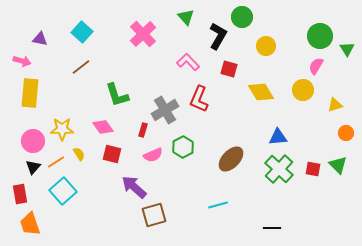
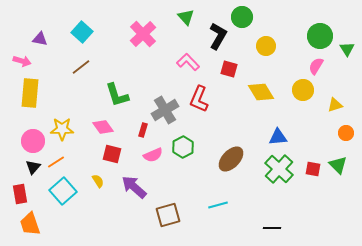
yellow semicircle at (79, 154): moved 19 px right, 27 px down
brown square at (154, 215): moved 14 px right
